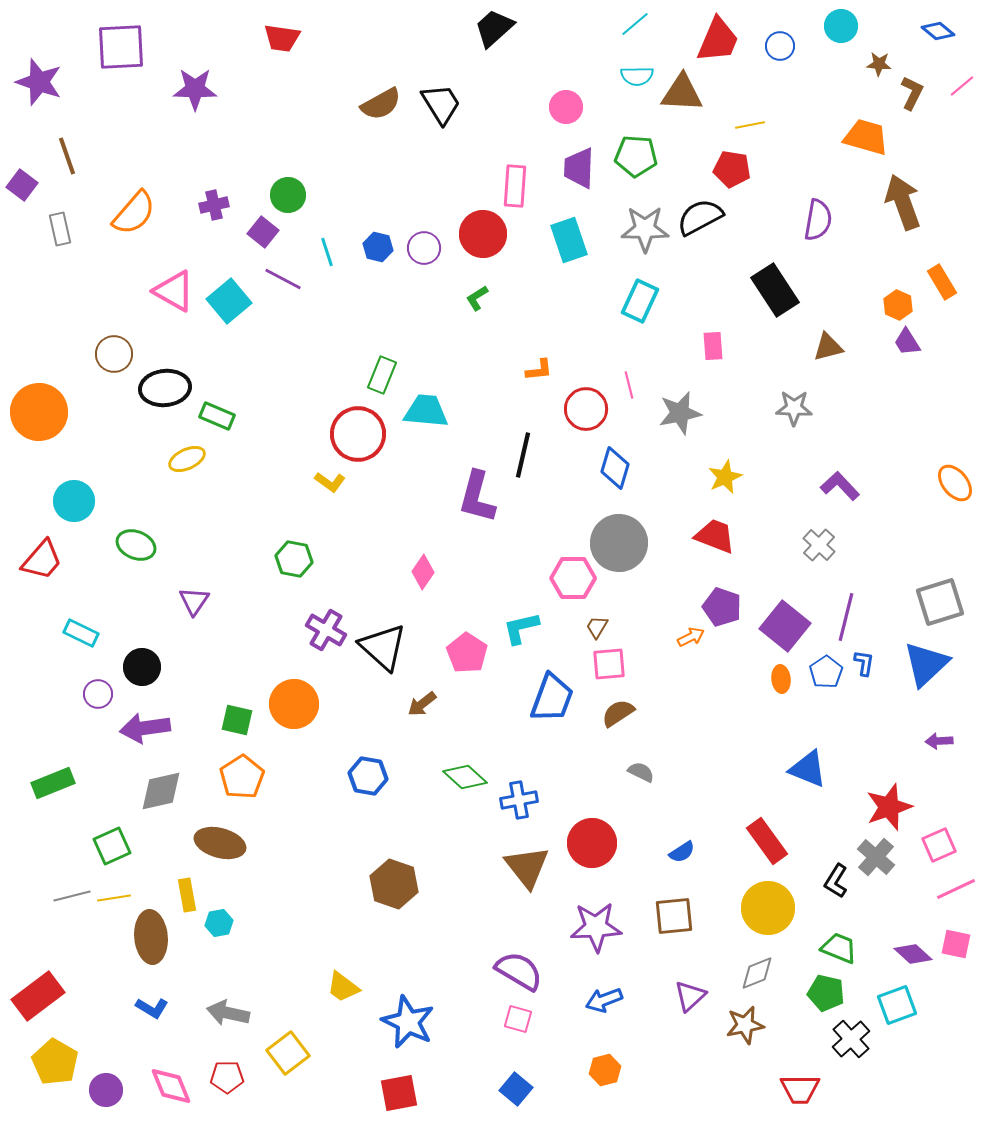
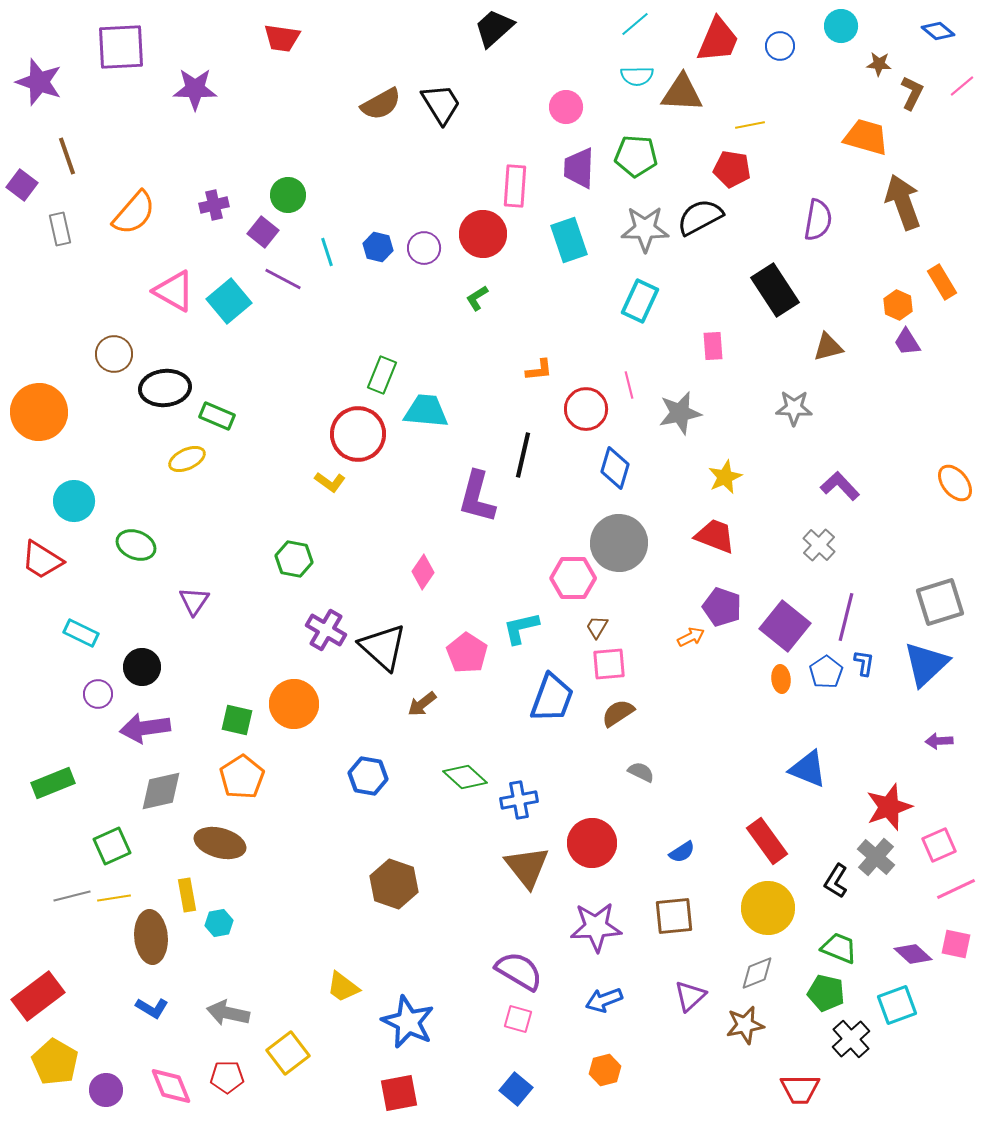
red trapezoid at (42, 560): rotated 81 degrees clockwise
